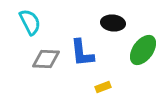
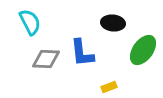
yellow rectangle: moved 6 px right
